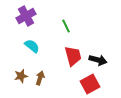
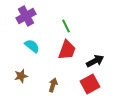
red trapezoid: moved 6 px left, 6 px up; rotated 35 degrees clockwise
black arrow: moved 3 px left, 1 px down; rotated 42 degrees counterclockwise
brown arrow: moved 13 px right, 7 px down
